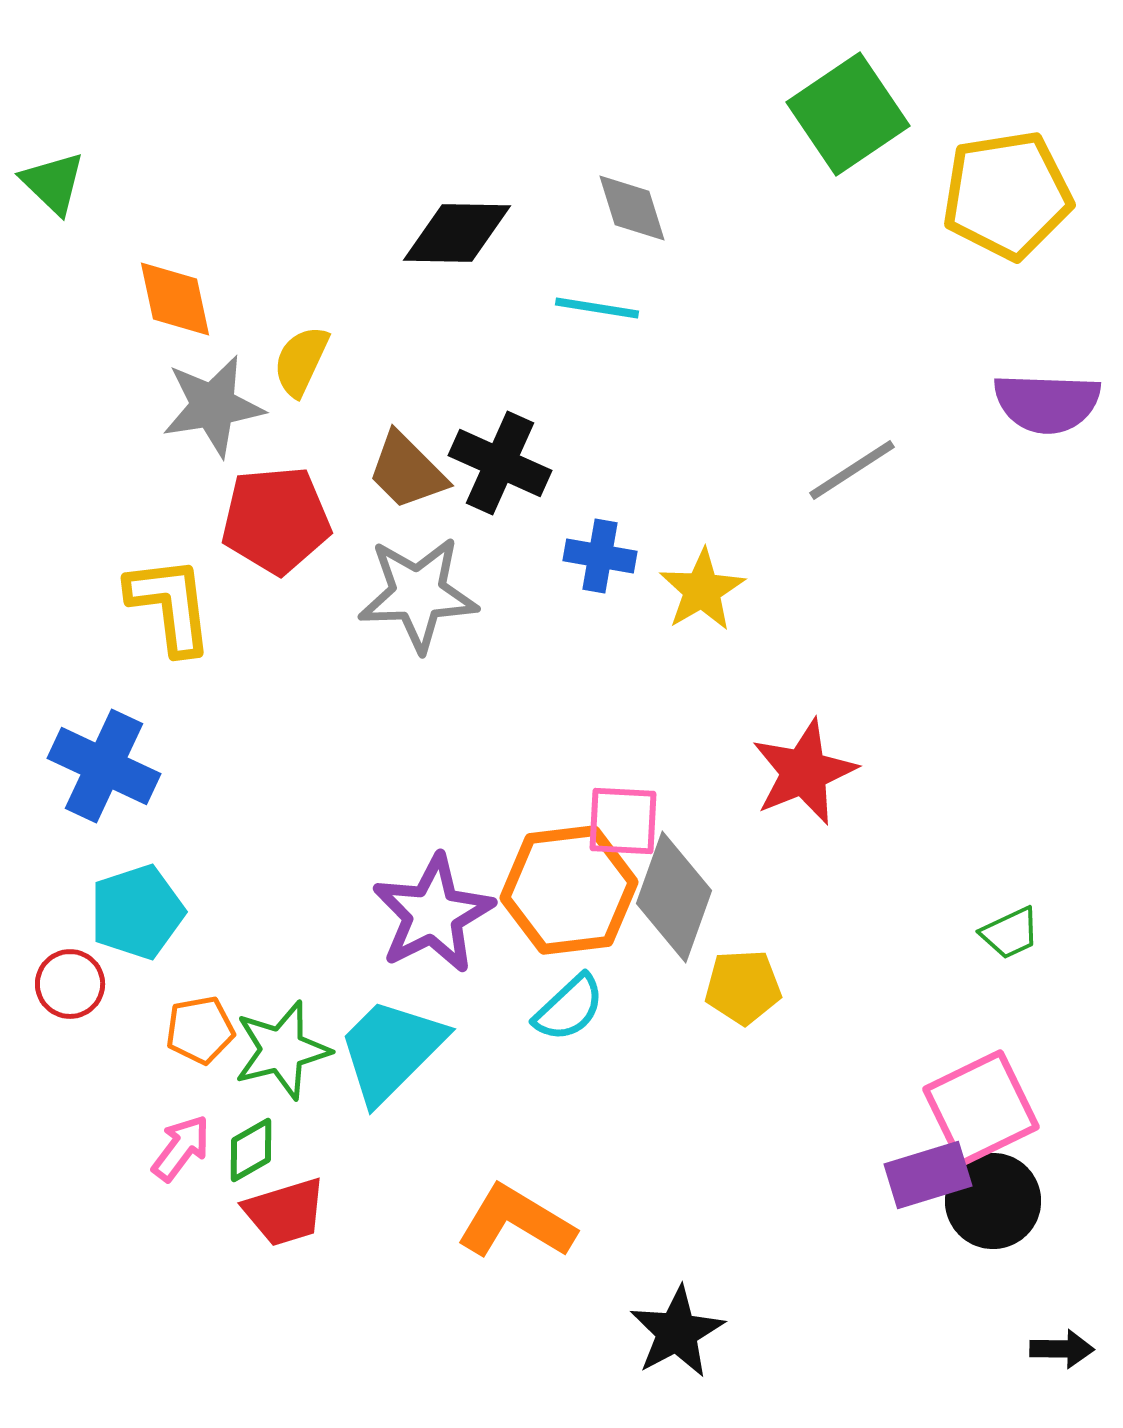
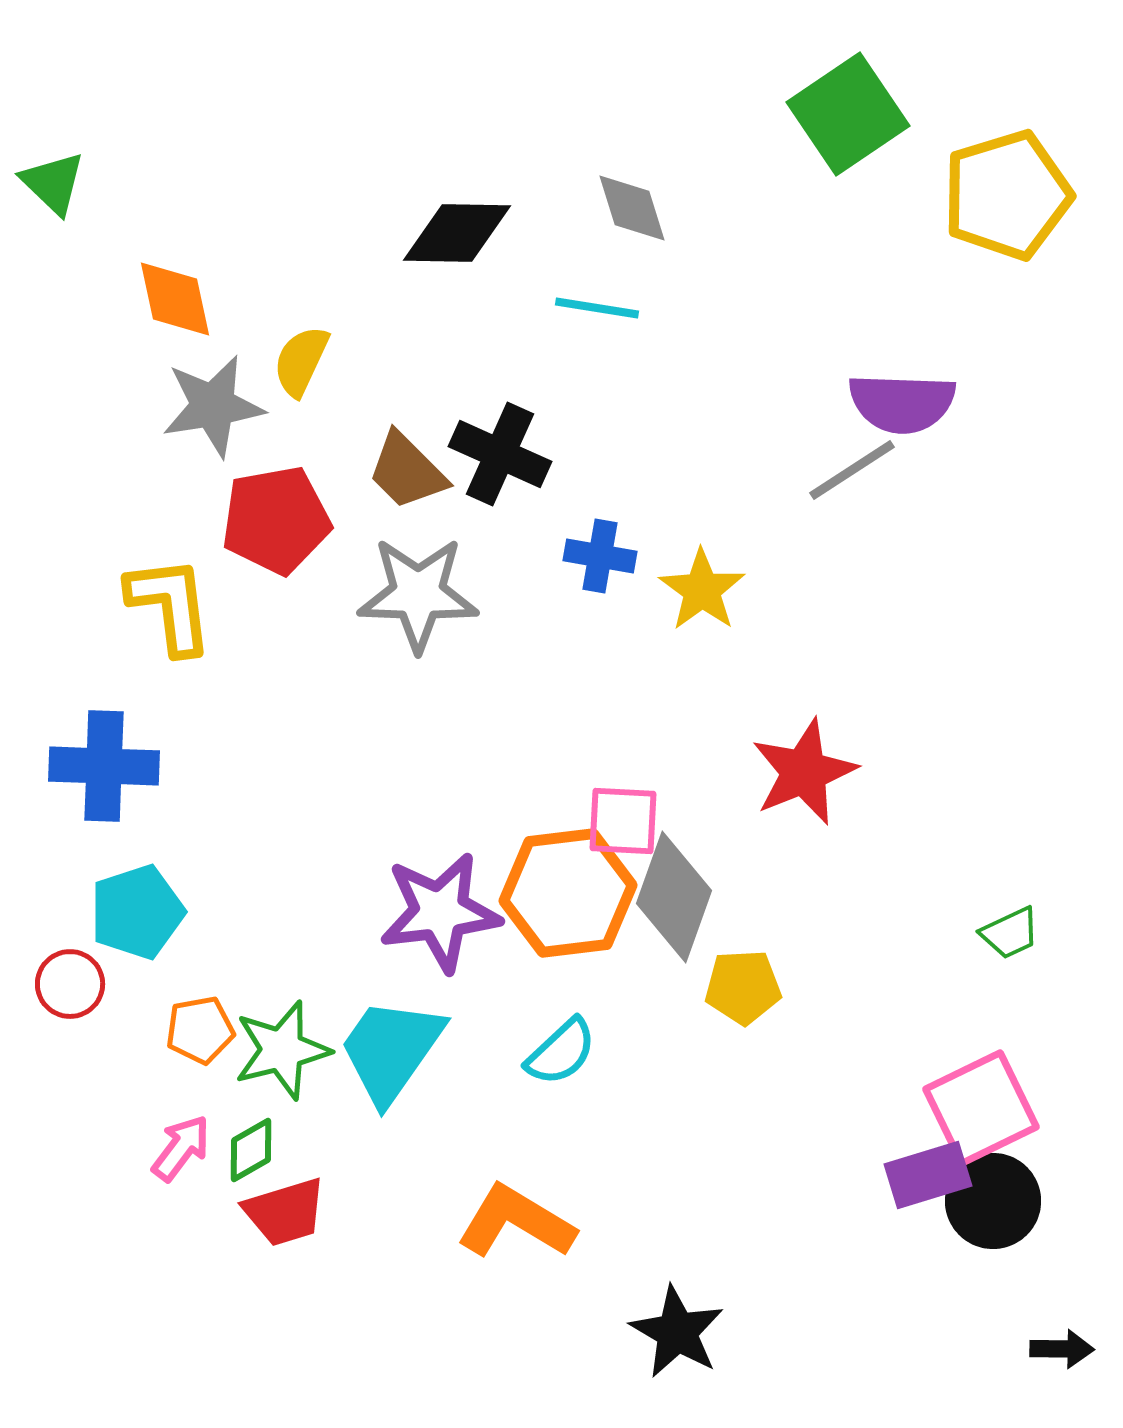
yellow pentagon at (1007, 195): rotated 8 degrees counterclockwise
purple semicircle at (1047, 403): moved 145 px left
black cross at (500, 463): moved 9 px up
red pentagon at (276, 520): rotated 5 degrees counterclockwise
yellow star at (702, 590): rotated 6 degrees counterclockwise
gray star at (418, 594): rotated 4 degrees clockwise
blue cross at (104, 766): rotated 23 degrees counterclockwise
orange hexagon at (569, 890): moved 1 px left, 3 px down
purple star at (433, 914): moved 7 px right, 2 px up; rotated 20 degrees clockwise
cyan semicircle at (569, 1008): moved 8 px left, 44 px down
cyan trapezoid at (391, 1050): rotated 10 degrees counterclockwise
black star at (677, 1332): rotated 14 degrees counterclockwise
